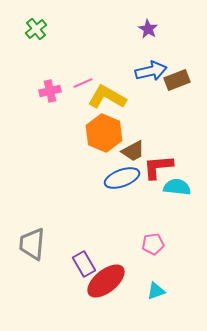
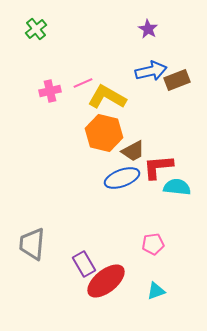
orange hexagon: rotated 9 degrees counterclockwise
